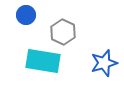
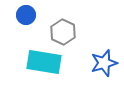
cyan rectangle: moved 1 px right, 1 px down
